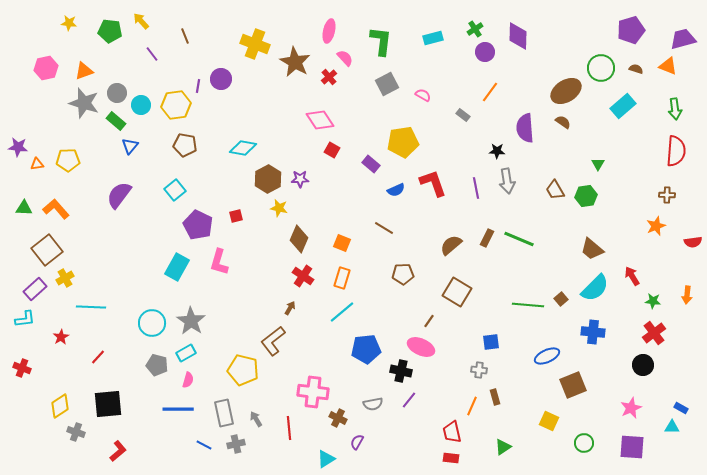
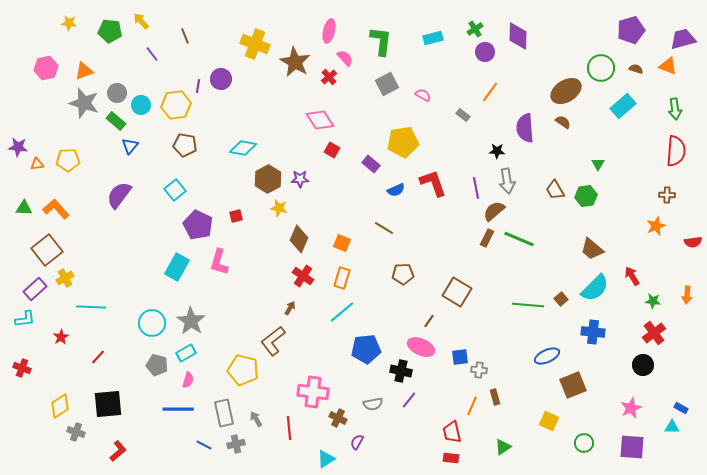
brown semicircle at (451, 245): moved 43 px right, 34 px up
blue square at (491, 342): moved 31 px left, 15 px down
